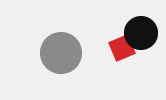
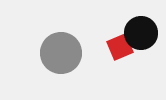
red square: moved 2 px left, 1 px up
